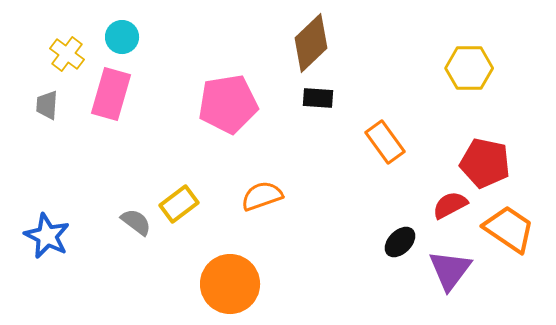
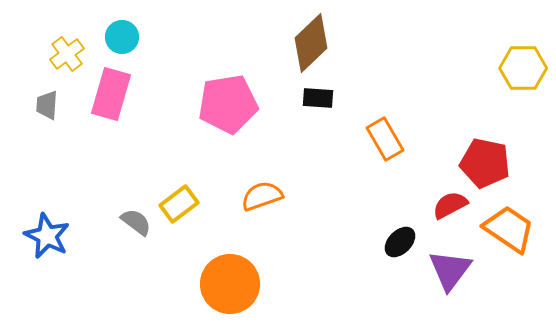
yellow cross: rotated 16 degrees clockwise
yellow hexagon: moved 54 px right
orange rectangle: moved 3 px up; rotated 6 degrees clockwise
